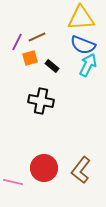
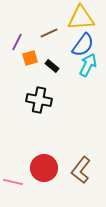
brown line: moved 12 px right, 4 px up
blue semicircle: rotated 75 degrees counterclockwise
black cross: moved 2 px left, 1 px up
